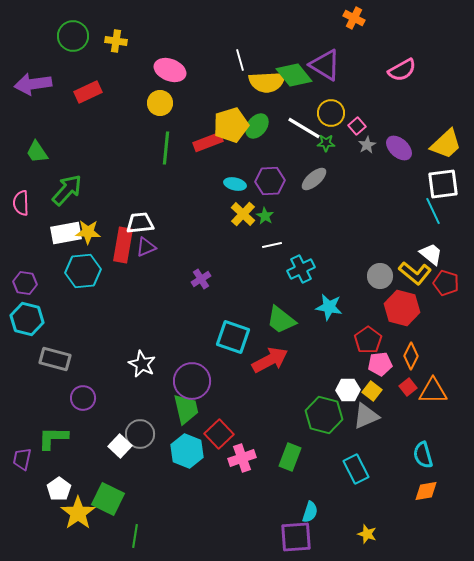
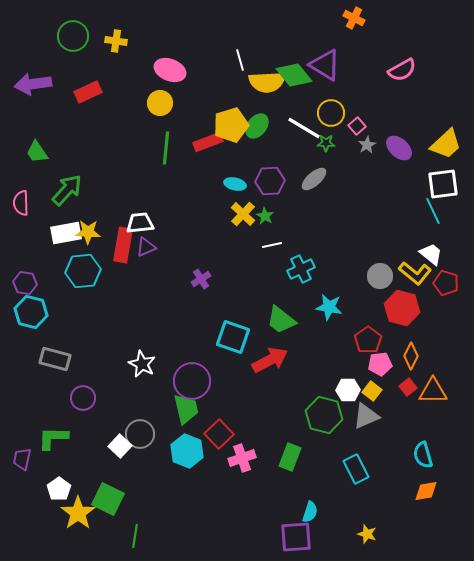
cyan hexagon at (27, 319): moved 4 px right, 7 px up
